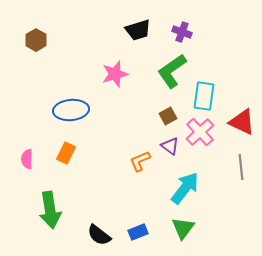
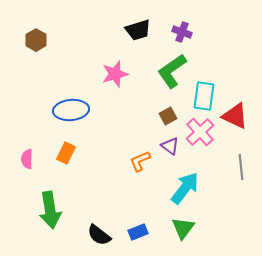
red triangle: moved 7 px left, 6 px up
